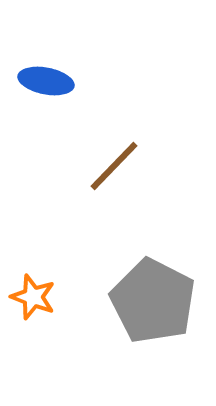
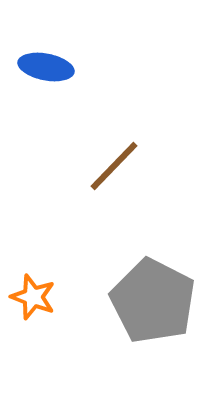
blue ellipse: moved 14 px up
